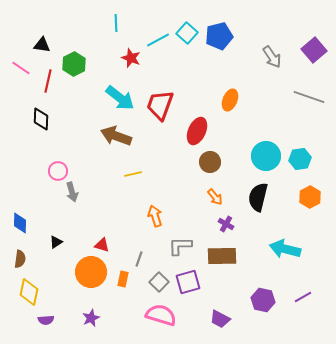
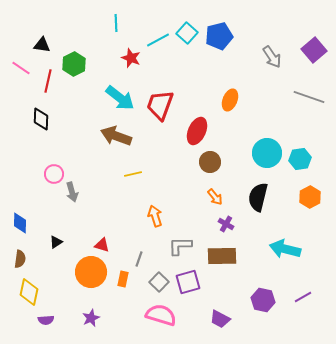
cyan circle at (266, 156): moved 1 px right, 3 px up
pink circle at (58, 171): moved 4 px left, 3 px down
